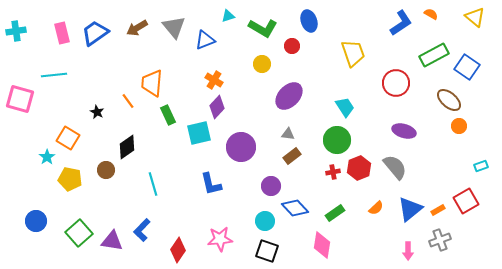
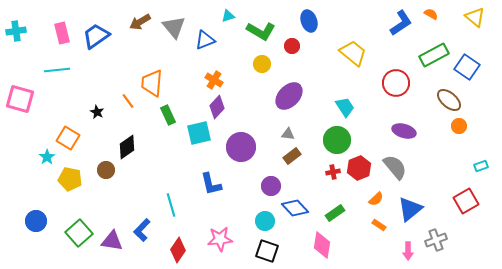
brown arrow at (137, 28): moved 3 px right, 6 px up
green L-shape at (263, 28): moved 2 px left, 3 px down
blue trapezoid at (95, 33): moved 1 px right, 3 px down
yellow trapezoid at (353, 53): rotated 32 degrees counterclockwise
cyan line at (54, 75): moved 3 px right, 5 px up
cyan line at (153, 184): moved 18 px right, 21 px down
orange semicircle at (376, 208): moved 9 px up
orange rectangle at (438, 210): moved 59 px left, 15 px down; rotated 64 degrees clockwise
gray cross at (440, 240): moved 4 px left
